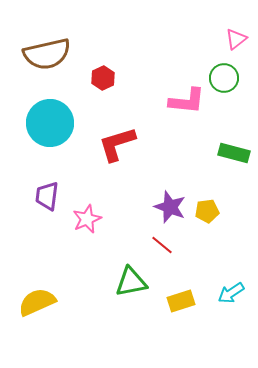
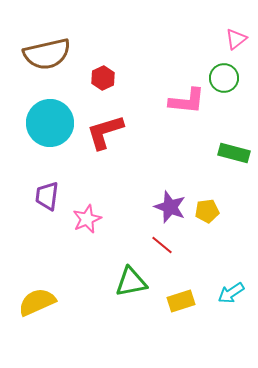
red L-shape: moved 12 px left, 12 px up
